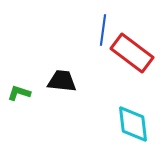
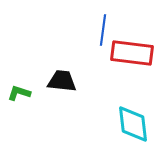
red rectangle: rotated 30 degrees counterclockwise
